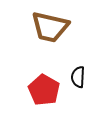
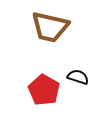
black semicircle: rotated 105 degrees clockwise
